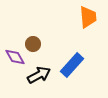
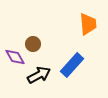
orange trapezoid: moved 7 px down
